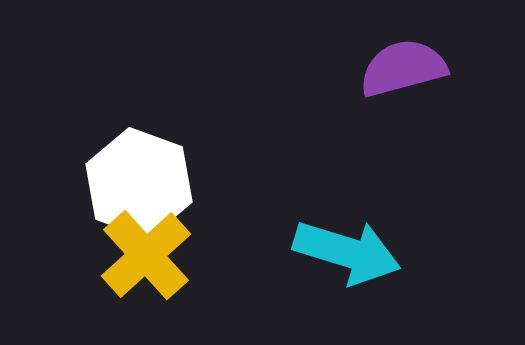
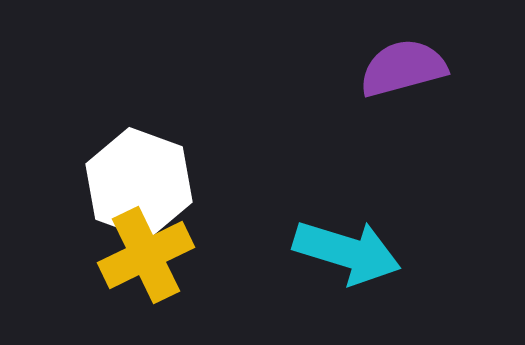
yellow cross: rotated 16 degrees clockwise
